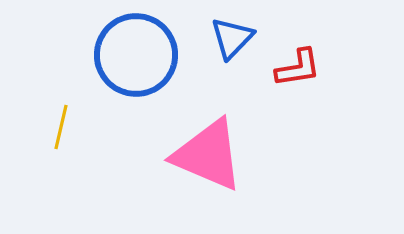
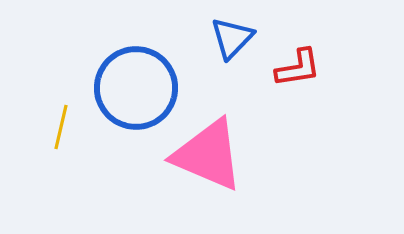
blue circle: moved 33 px down
